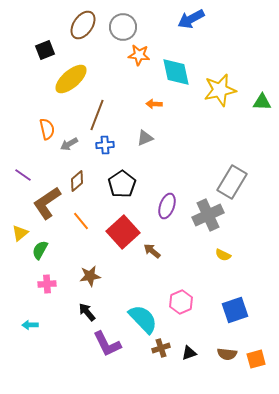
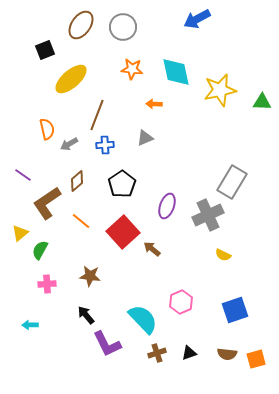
blue arrow: moved 6 px right
brown ellipse: moved 2 px left
orange star: moved 7 px left, 14 px down
orange line: rotated 12 degrees counterclockwise
brown arrow: moved 2 px up
brown star: rotated 15 degrees clockwise
black arrow: moved 1 px left, 3 px down
brown cross: moved 4 px left, 5 px down
